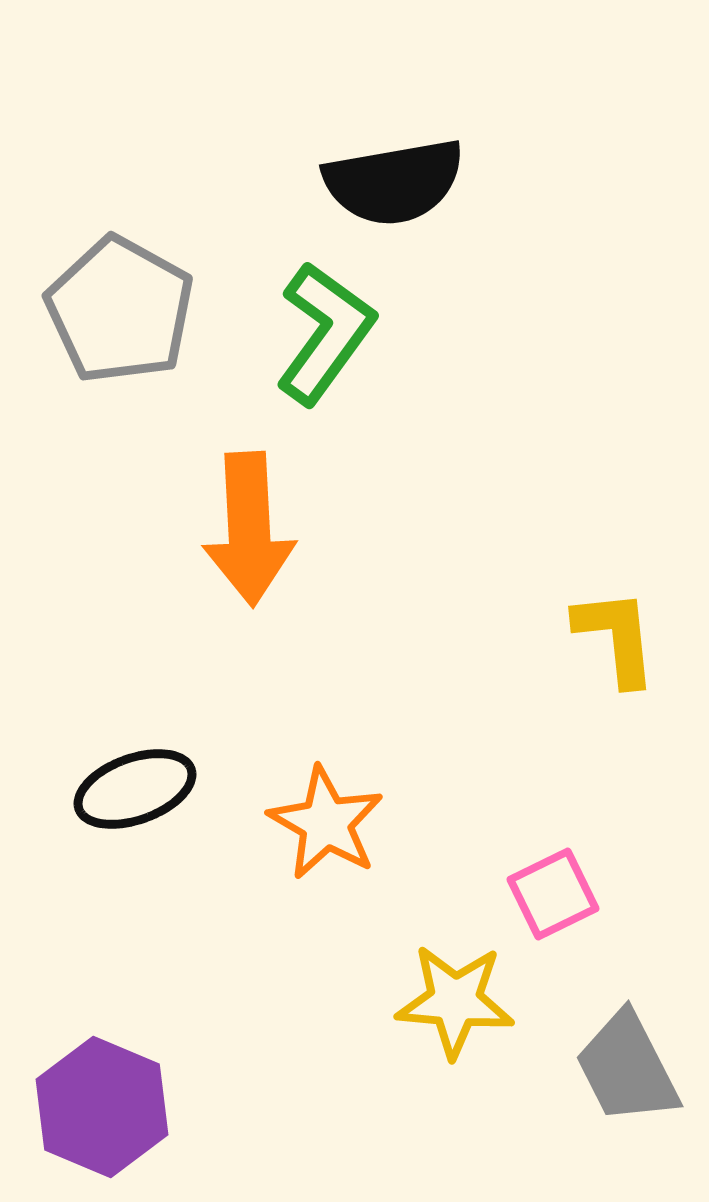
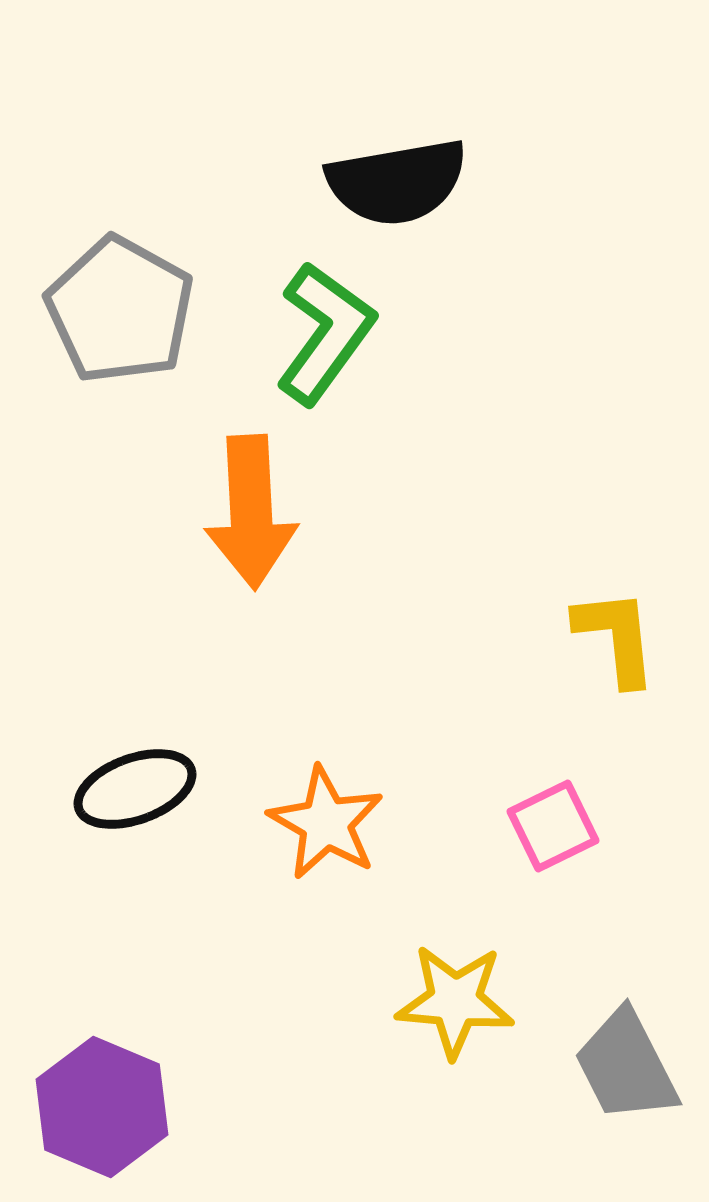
black semicircle: moved 3 px right
orange arrow: moved 2 px right, 17 px up
pink square: moved 68 px up
gray trapezoid: moved 1 px left, 2 px up
